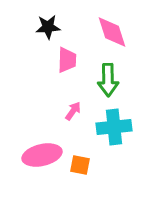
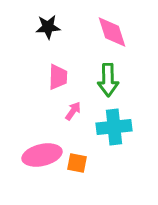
pink trapezoid: moved 9 px left, 17 px down
orange square: moved 3 px left, 2 px up
